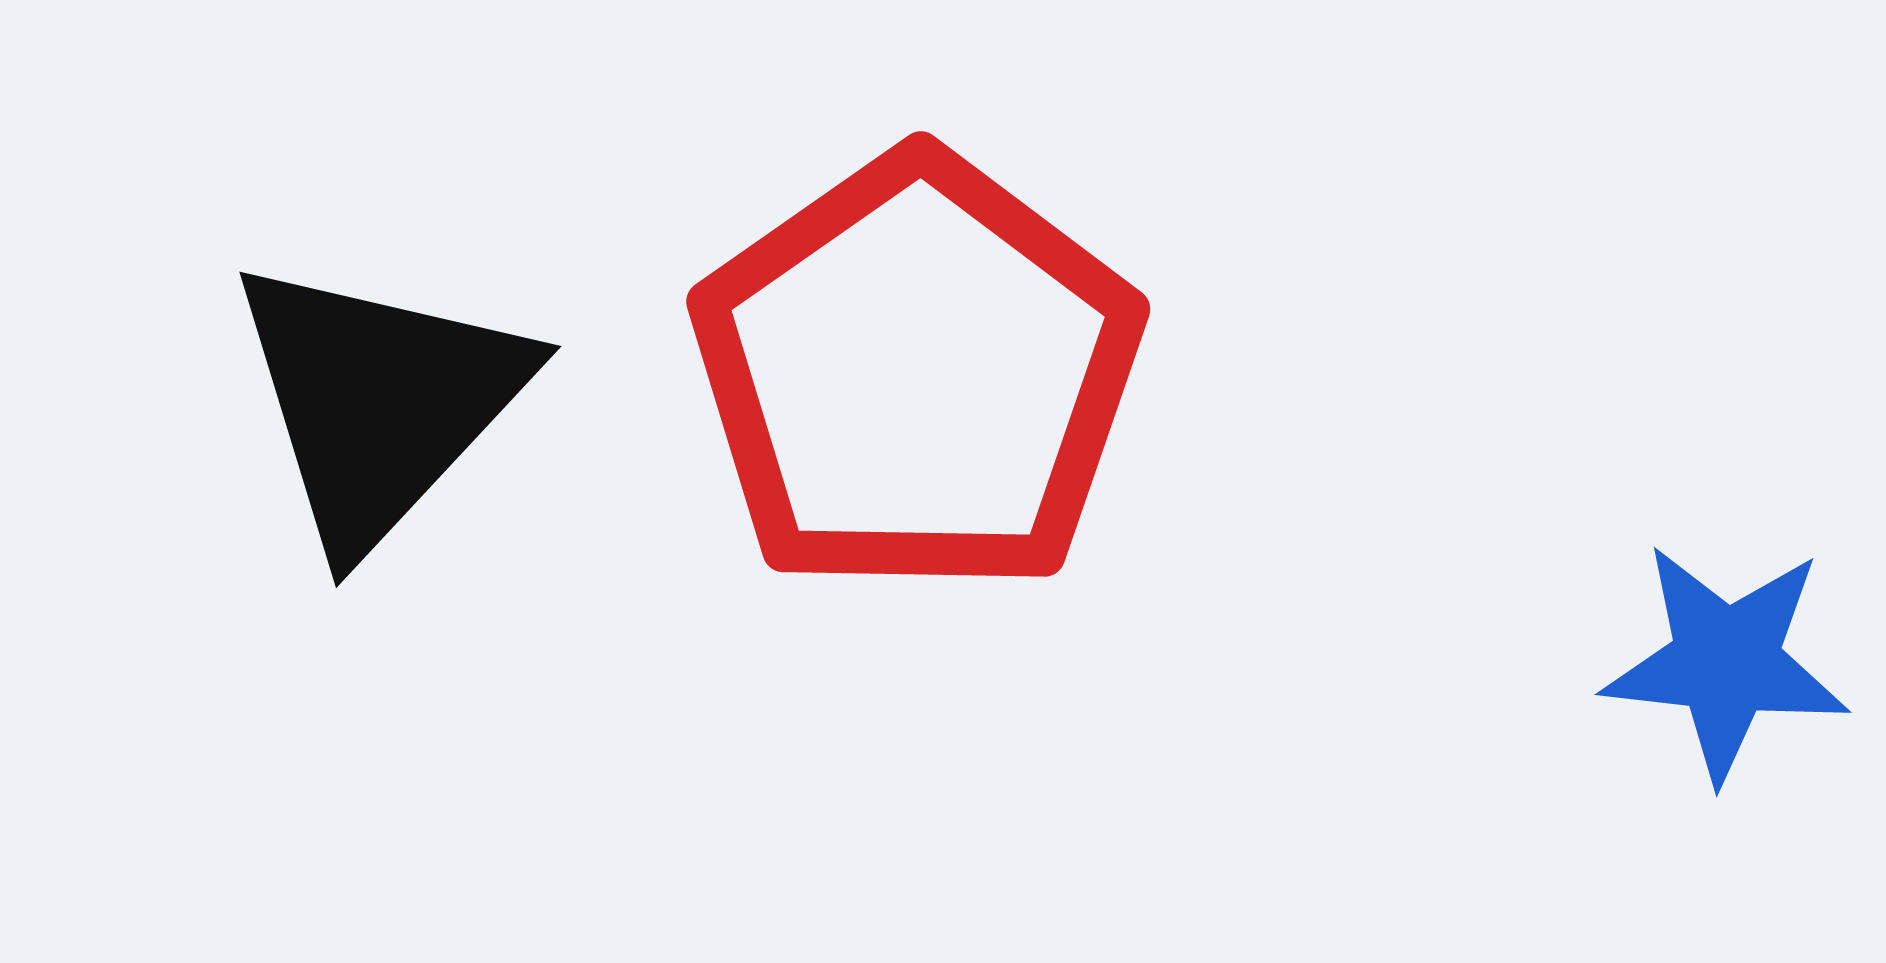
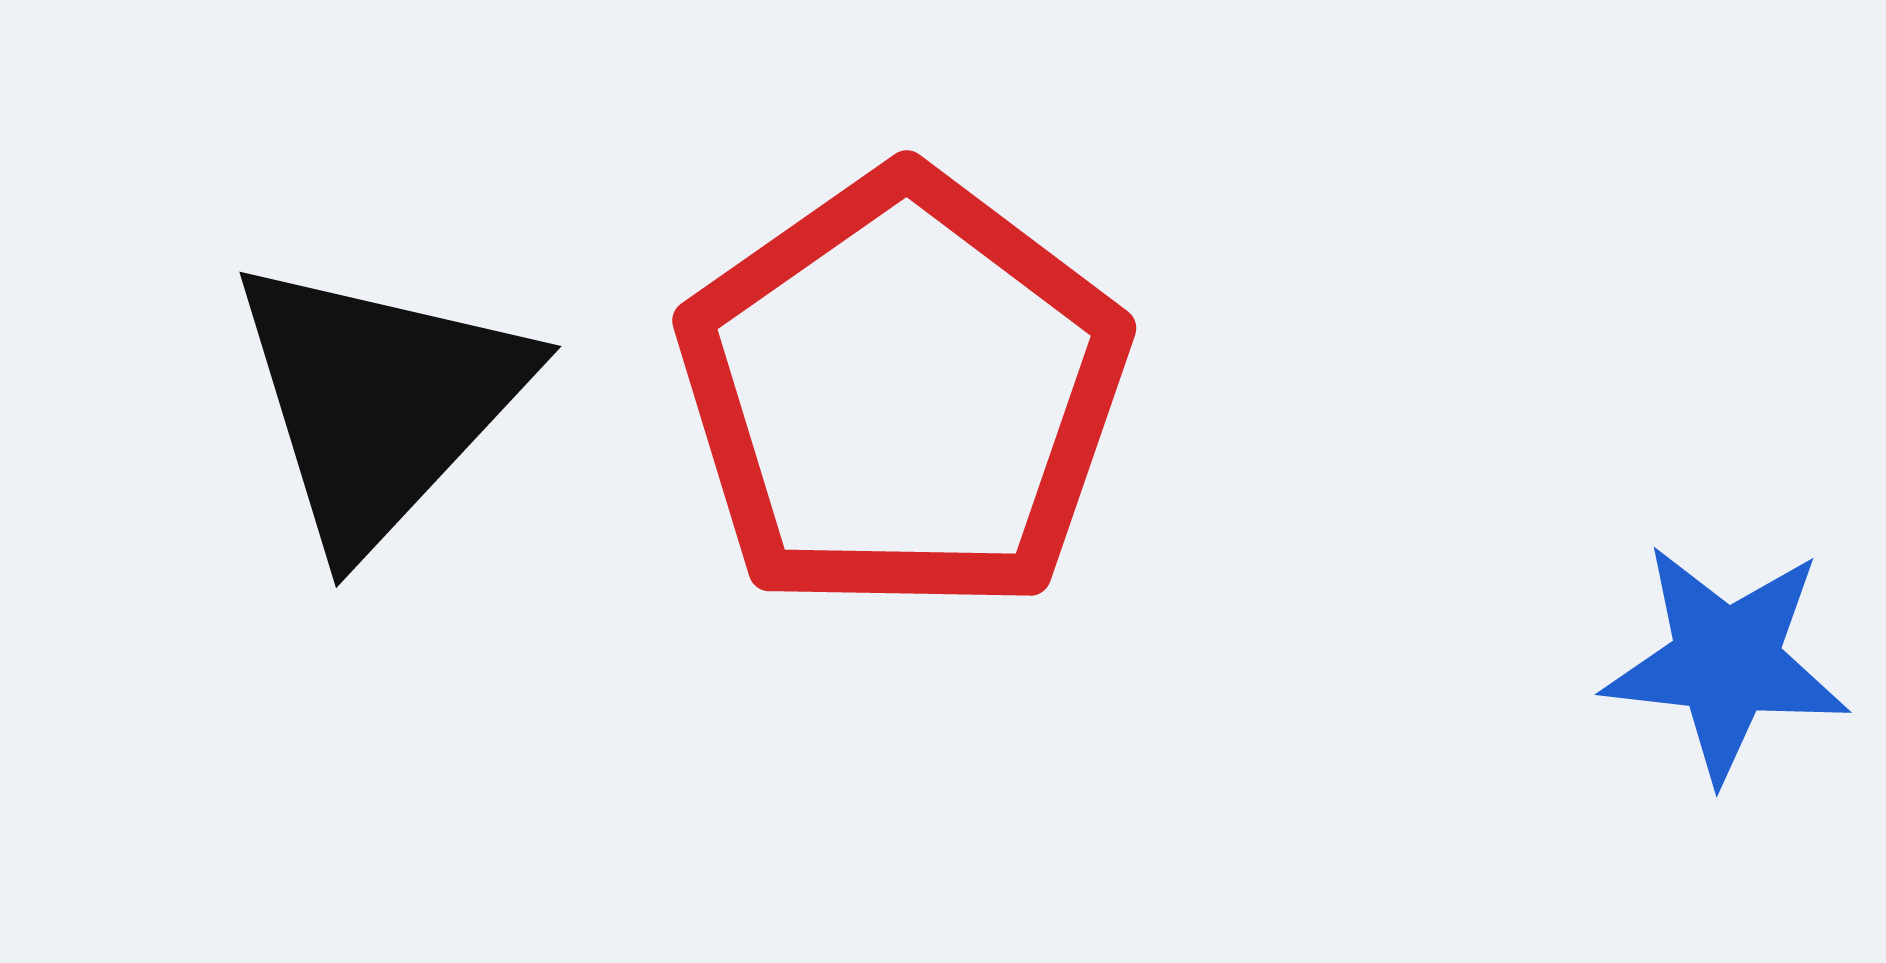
red pentagon: moved 14 px left, 19 px down
